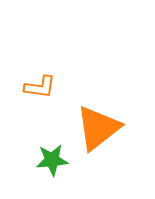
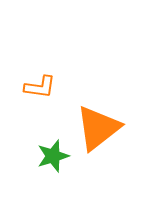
green star: moved 1 px right, 4 px up; rotated 12 degrees counterclockwise
